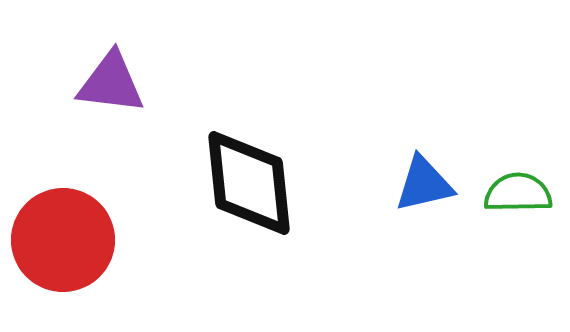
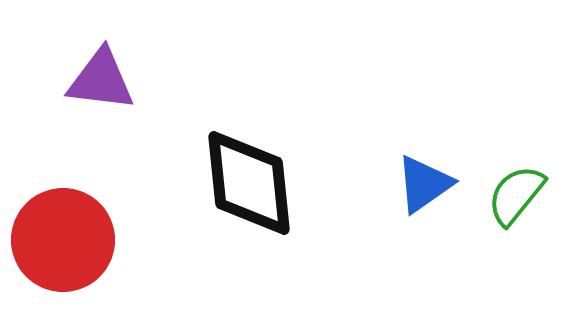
purple triangle: moved 10 px left, 3 px up
blue triangle: rotated 22 degrees counterclockwise
green semicircle: moved 2 px left, 2 px down; rotated 50 degrees counterclockwise
